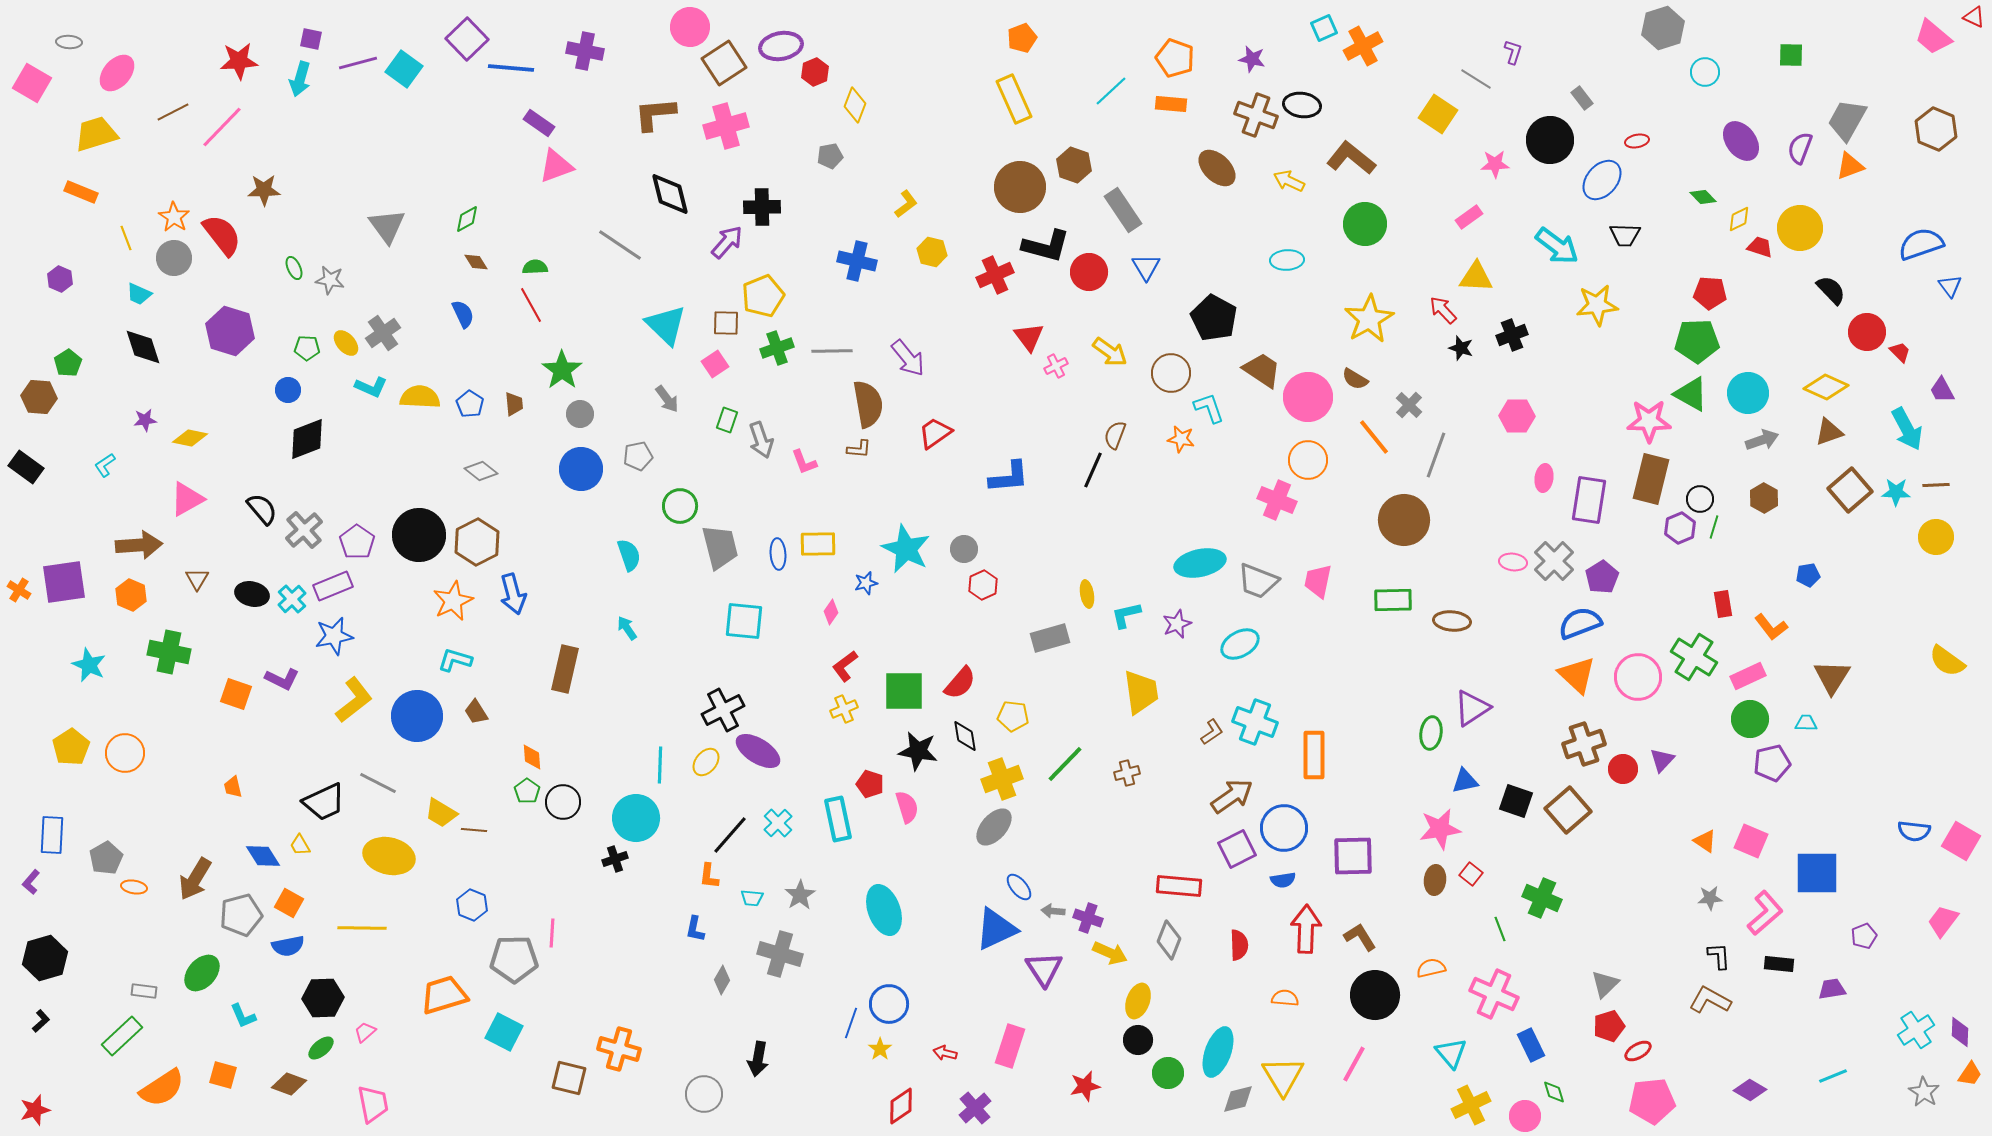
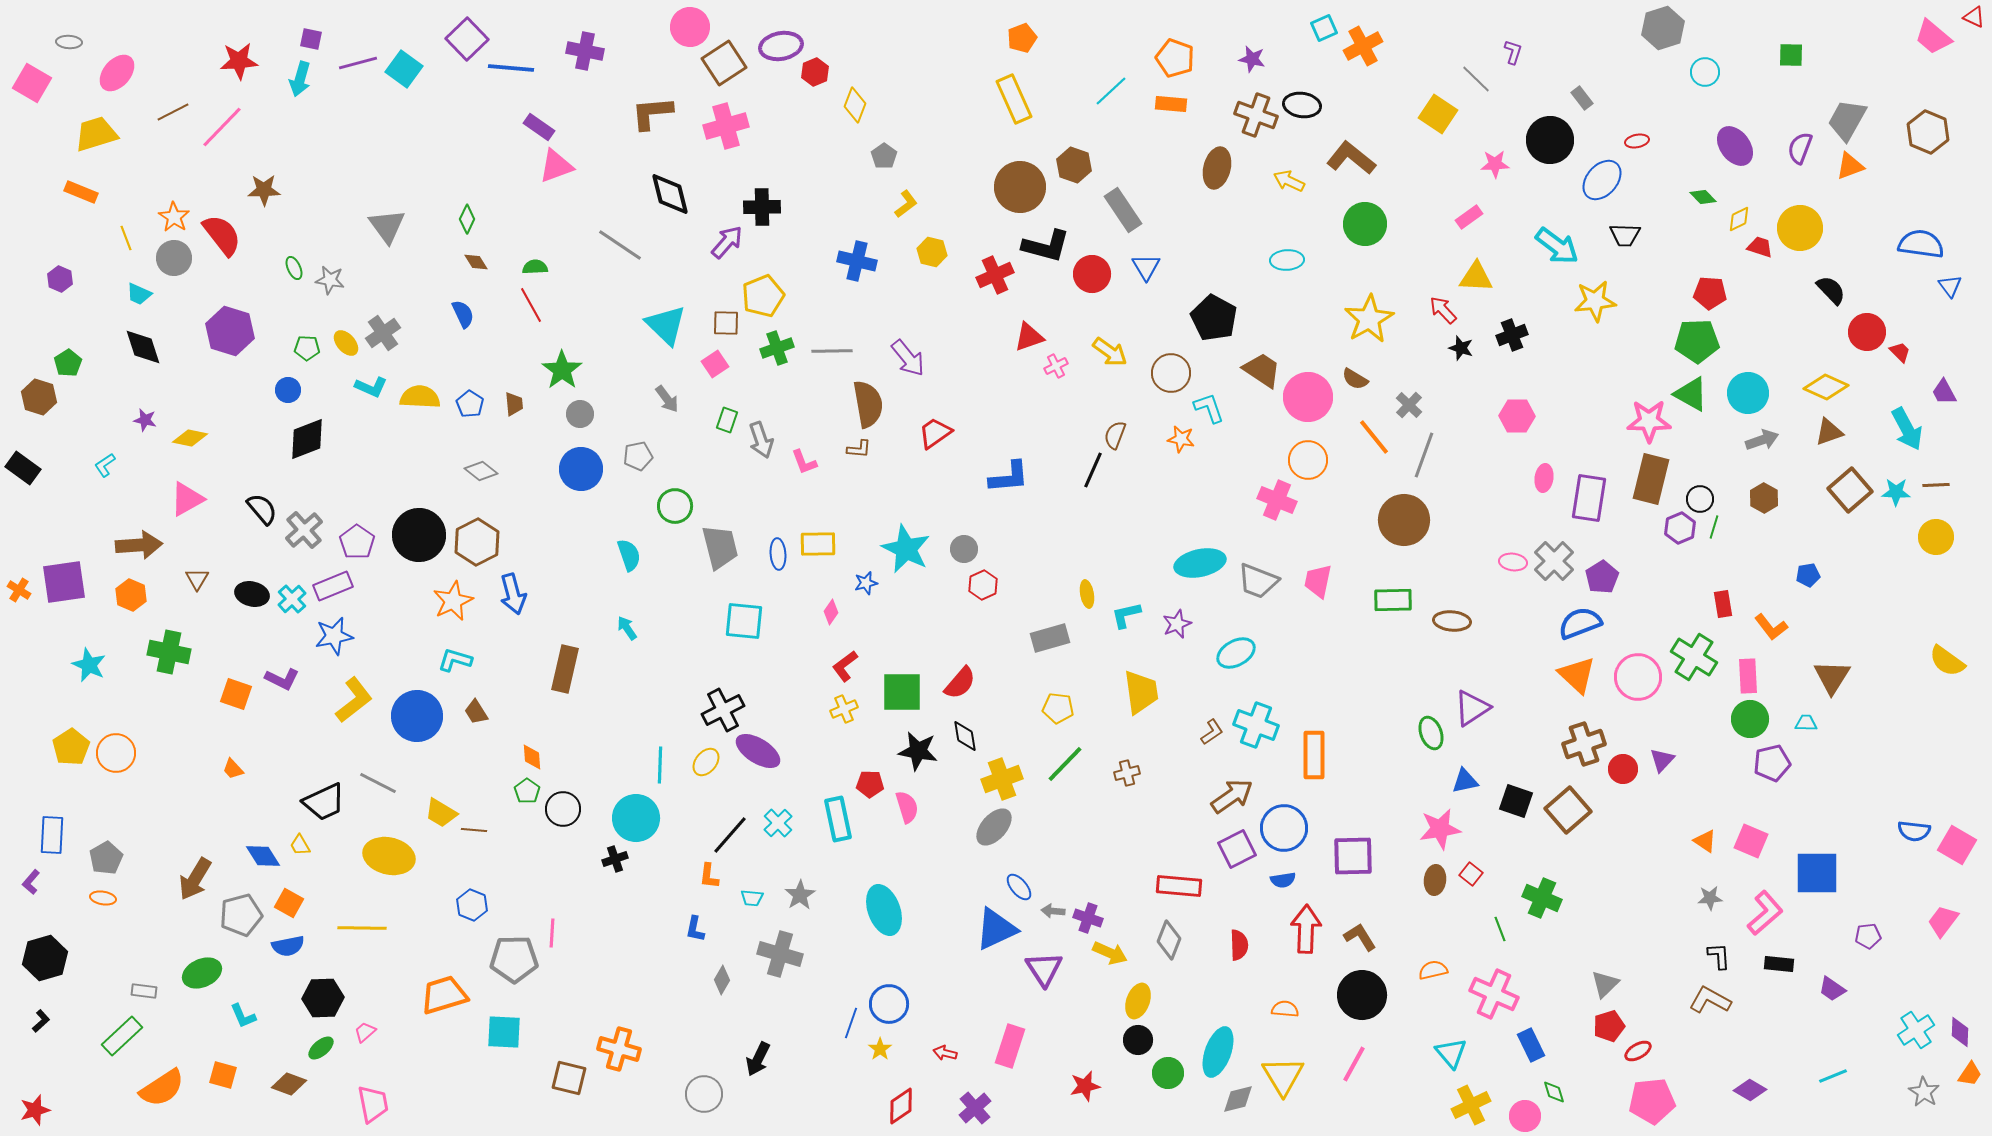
gray line at (1476, 79): rotated 12 degrees clockwise
brown L-shape at (655, 114): moved 3 px left, 1 px up
purple rectangle at (539, 123): moved 4 px down
brown hexagon at (1936, 129): moved 8 px left, 3 px down
purple ellipse at (1741, 141): moved 6 px left, 5 px down
gray pentagon at (830, 156): moved 54 px right; rotated 25 degrees counterclockwise
brown ellipse at (1217, 168): rotated 60 degrees clockwise
green diamond at (467, 219): rotated 36 degrees counterclockwise
blue semicircle at (1921, 244): rotated 27 degrees clockwise
red circle at (1089, 272): moved 3 px right, 2 px down
yellow star at (1597, 305): moved 2 px left, 4 px up
red triangle at (1029, 337): rotated 48 degrees clockwise
purple trapezoid at (1942, 390): moved 2 px right, 2 px down
brown hexagon at (39, 397): rotated 12 degrees clockwise
purple star at (145, 420): rotated 20 degrees clockwise
gray line at (1436, 455): moved 12 px left
black rectangle at (26, 467): moved 3 px left, 1 px down
purple rectangle at (1589, 500): moved 2 px up
green circle at (680, 506): moved 5 px left
cyan ellipse at (1240, 644): moved 4 px left, 9 px down
pink rectangle at (1748, 676): rotated 68 degrees counterclockwise
green square at (904, 691): moved 2 px left, 1 px down
yellow pentagon at (1013, 716): moved 45 px right, 8 px up
cyan cross at (1255, 722): moved 1 px right, 3 px down
green ellipse at (1431, 733): rotated 28 degrees counterclockwise
orange circle at (125, 753): moved 9 px left
red pentagon at (870, 784): rotated 16 degrees counterclockwise
orange trapezoid at (233, 787): moved 18 px up; rotated 30 degrees counterclockwise
black circle at (563, 802): moved 7 px down
pink square at (1961, 841): moved 4 px left, 4 px down
orange ellipse at (134, 887): moved 31 px left, 11 px down
purple pentagon at (1864, 936): moved 4 px right; rotated 15 degrees clockwise
orange semicircle at (1431, 968): moved 2 px right, 2 px down
green ellipse at (202, 973): rotated 24 degrees clockwise
purple trapezoid at (1832, 989): rotated 136 degrees counterclockwise
black circle at (1375, 995): moved 13 px left
orange semicircle at (1285, 998): moved 11 px down
cyan square at (504, 1032): rotated 24 degrees counterclockwise
black arrow at (758, 1059): rotated 16 degrees clockwise
